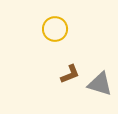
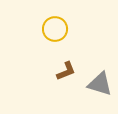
brown L-shape: moved 4 px left, 3 px up
